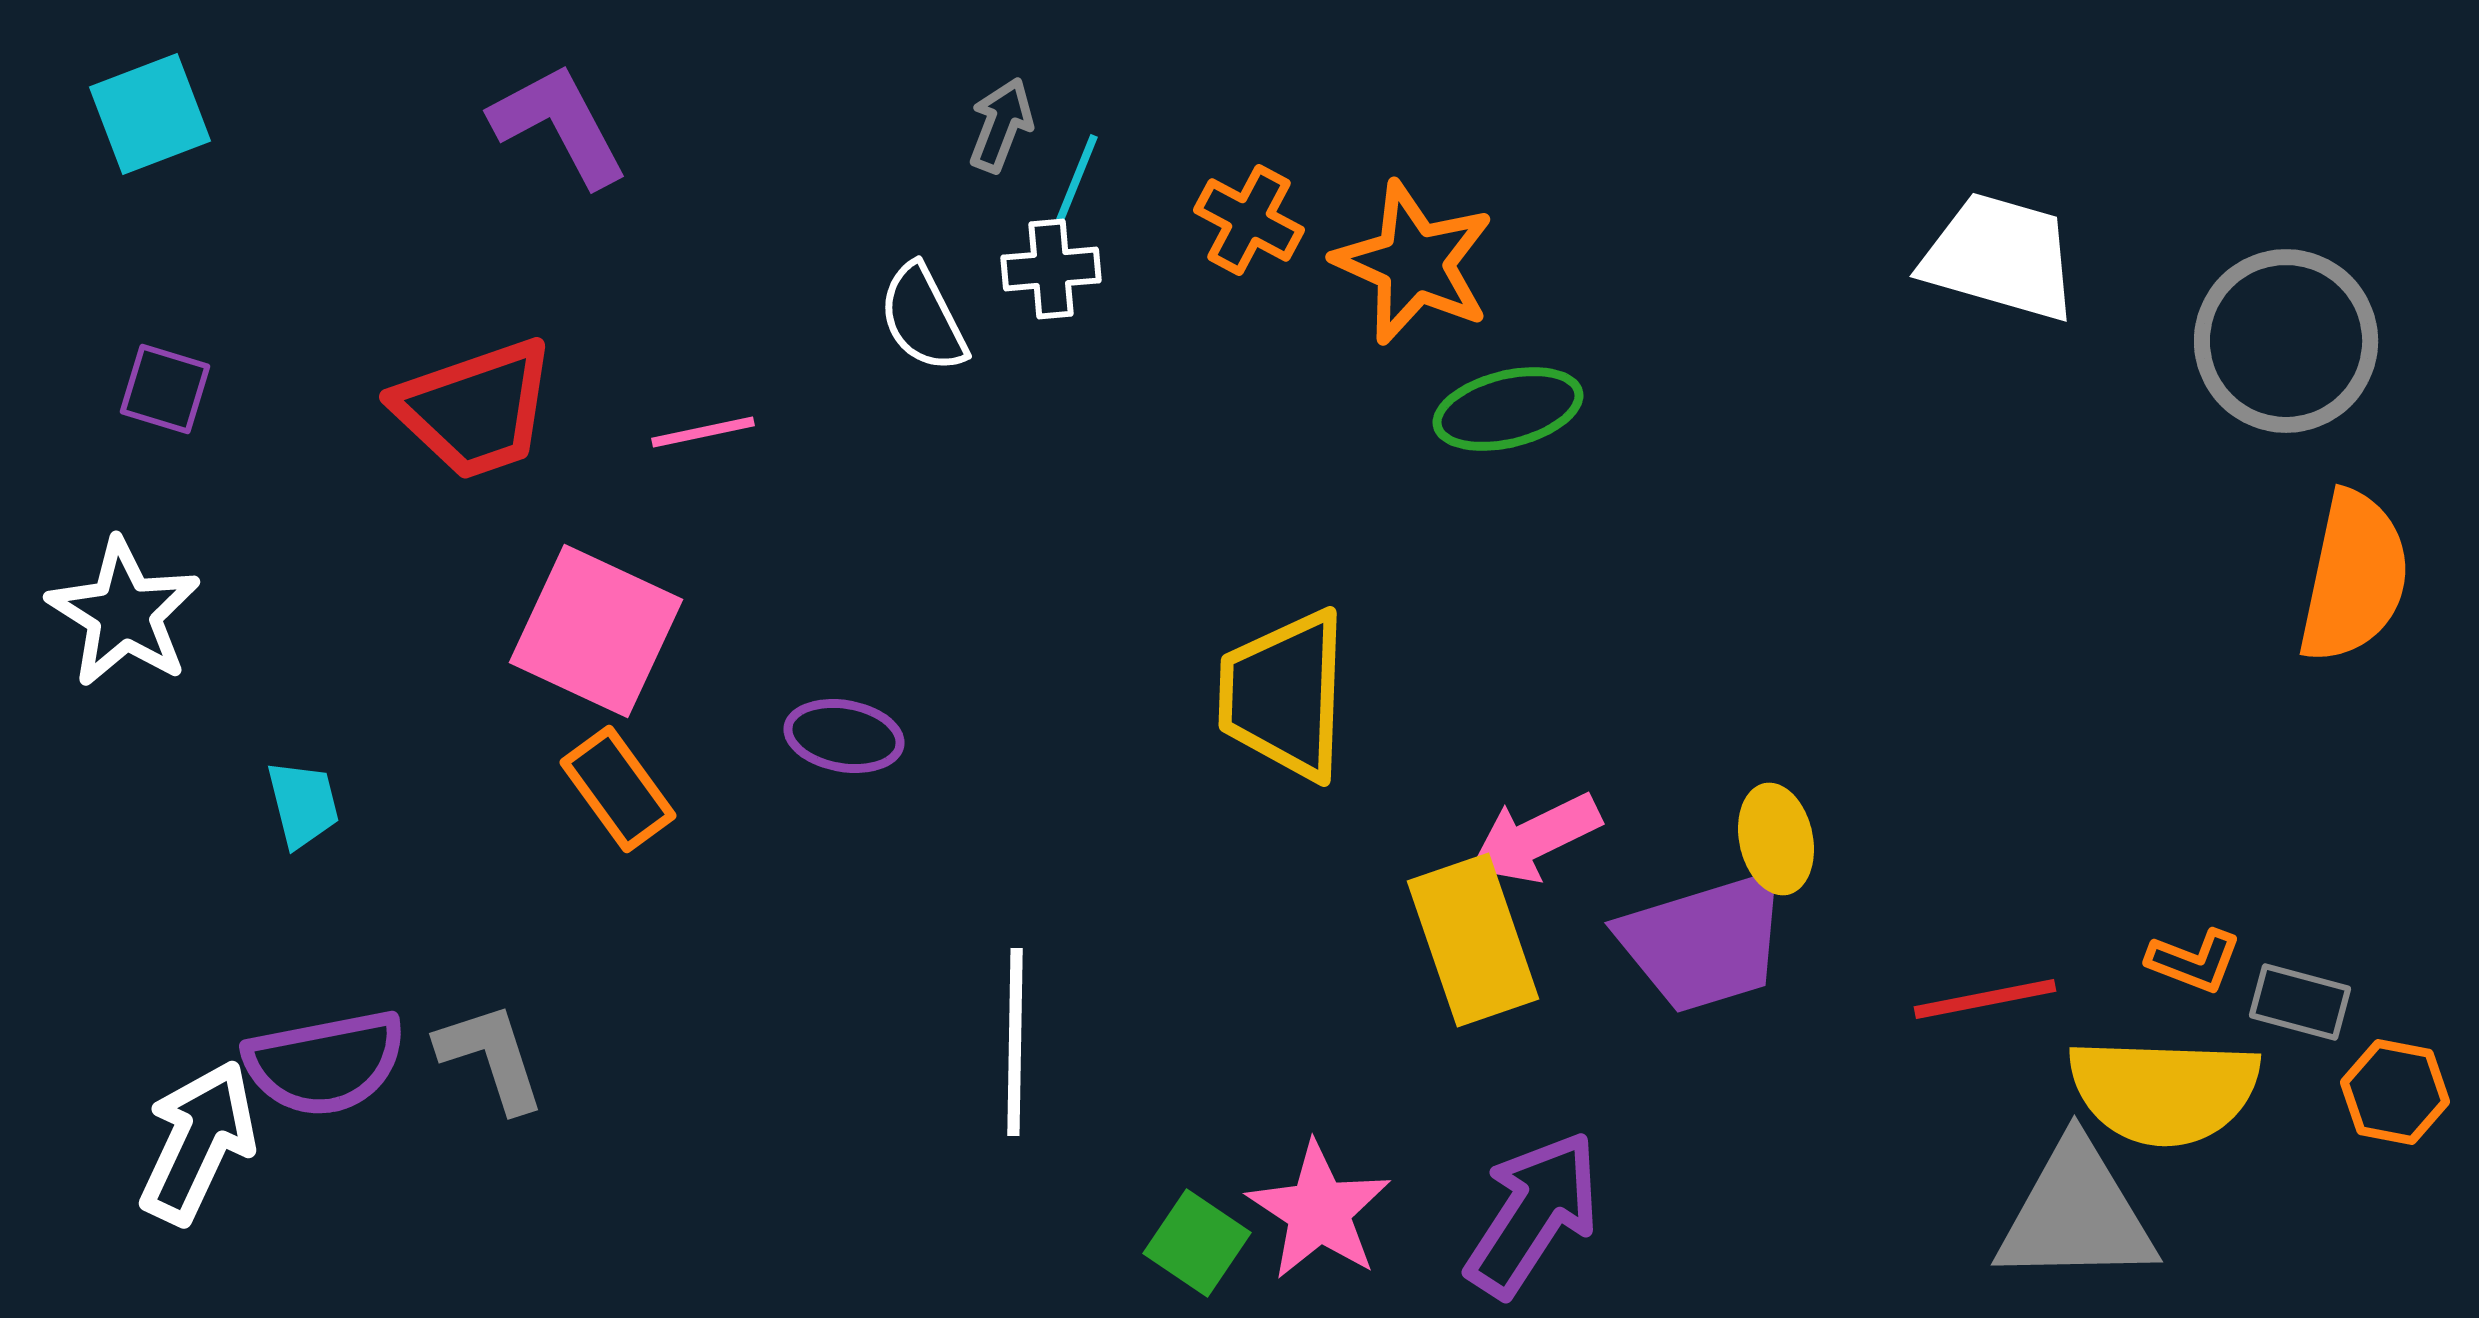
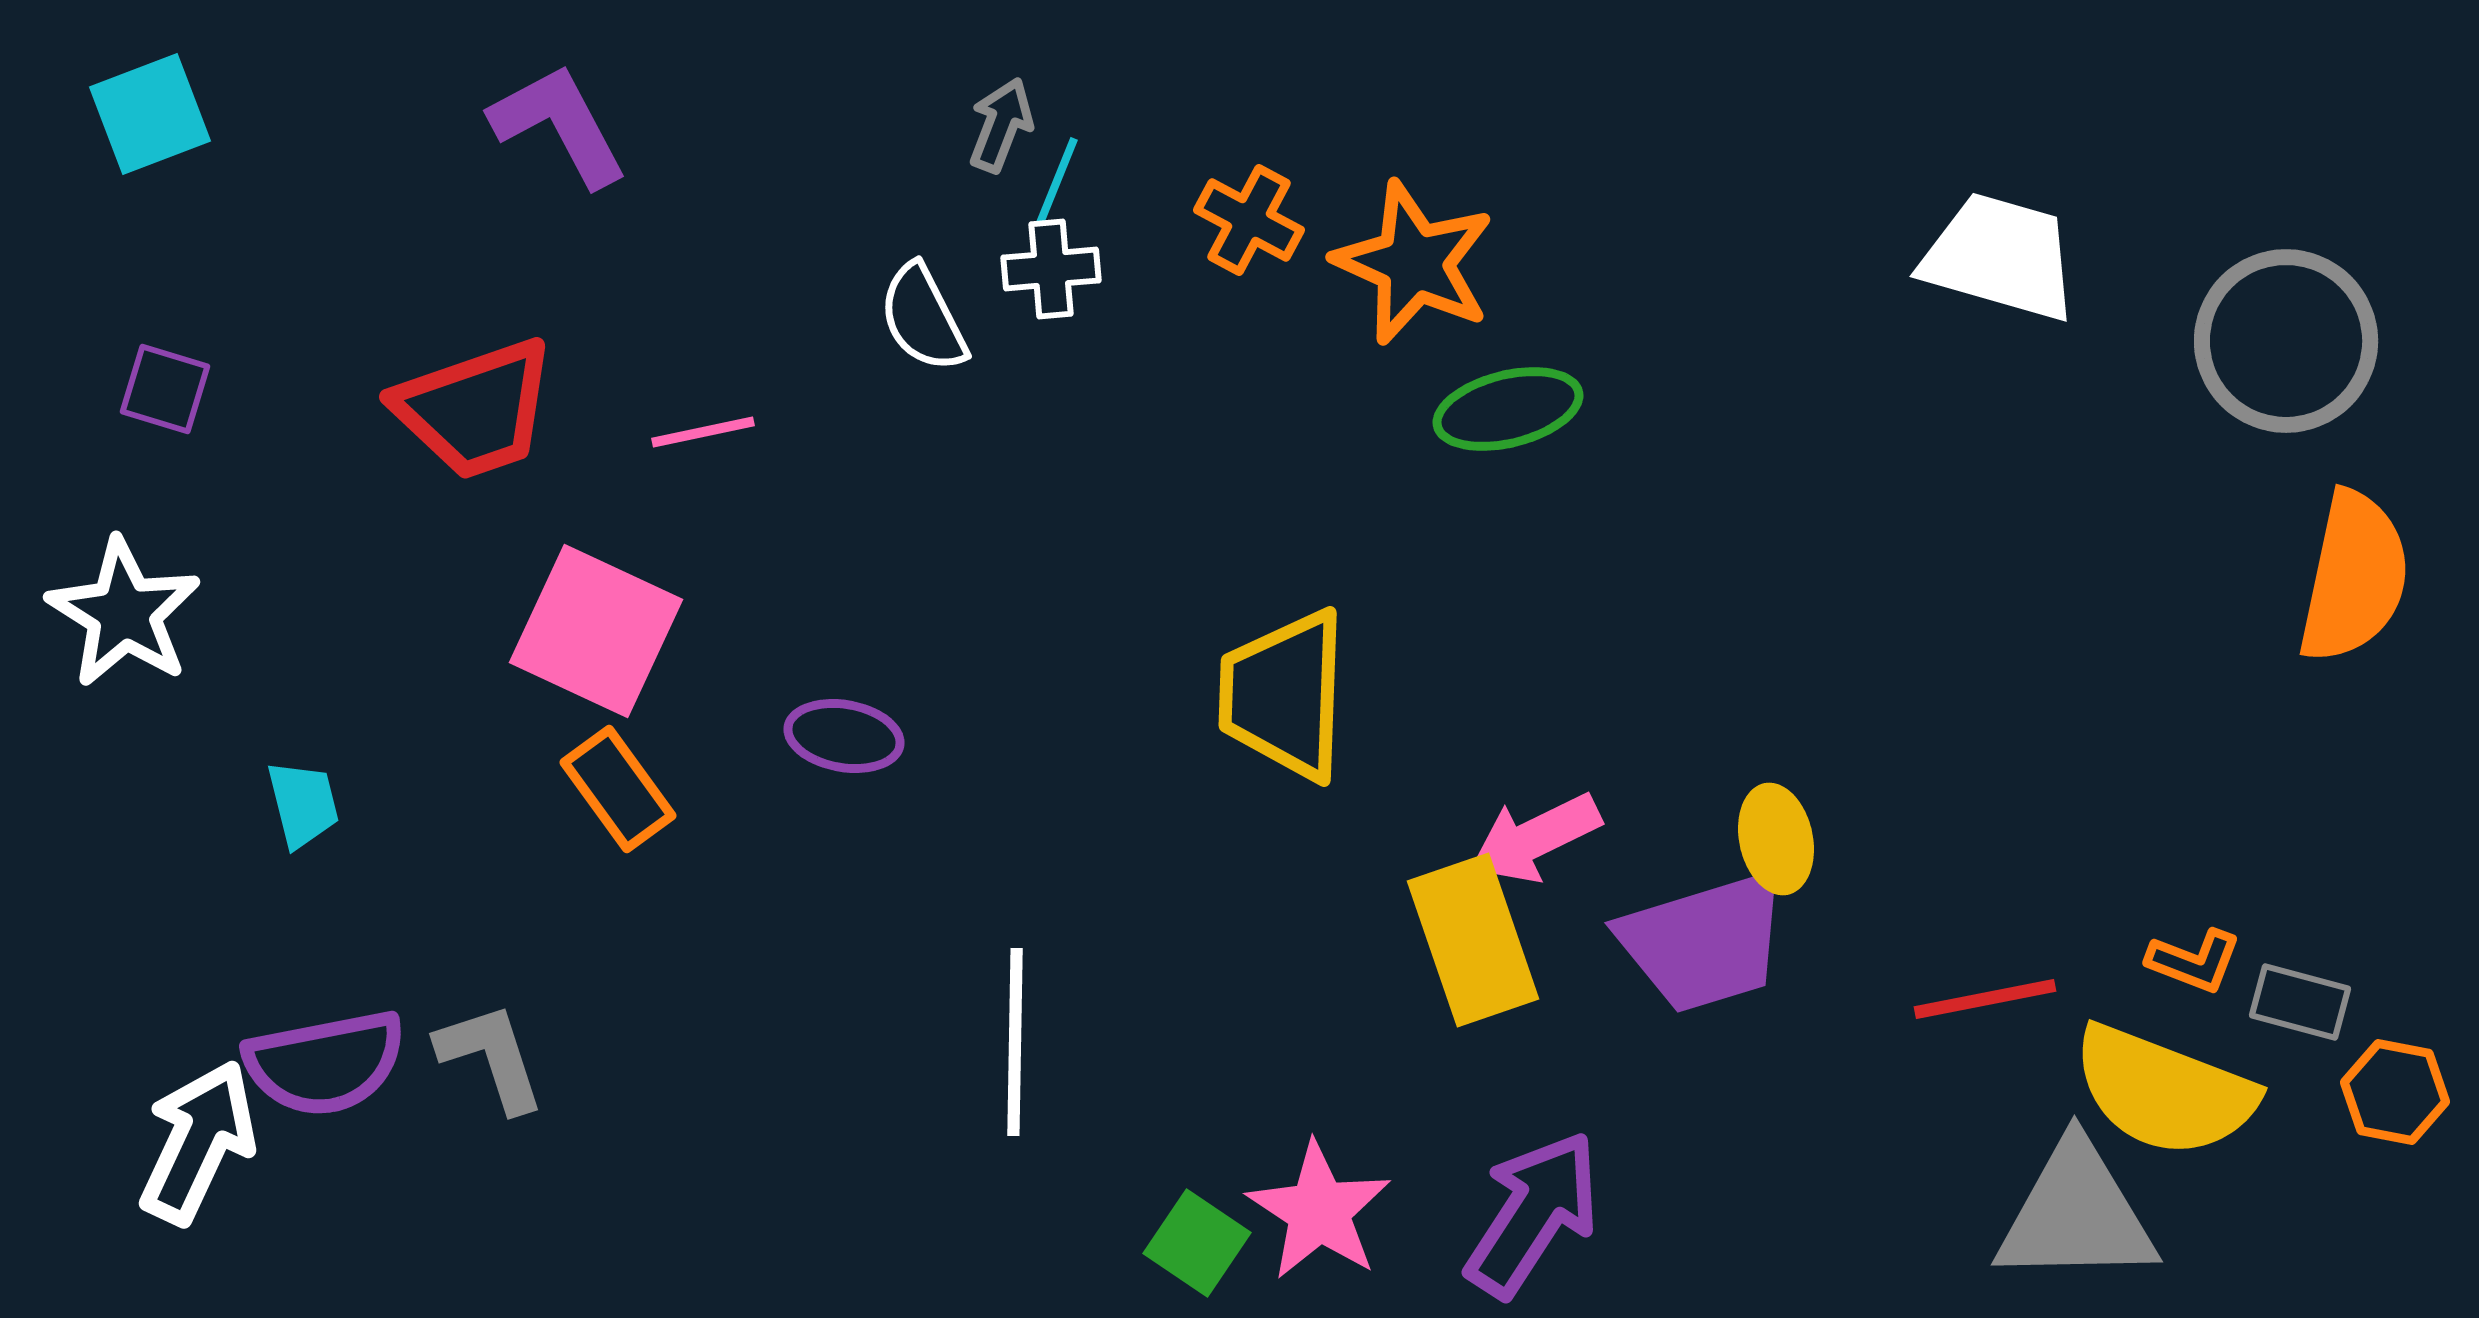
cyan line: moved 20 px left, 3 px down
yellow semicircle: rotated 19 degrees clockwise
